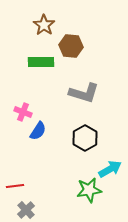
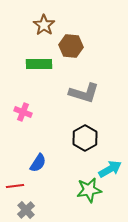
green rectangle: moved 2 px left, 2 px down
blue semicircle: moved 32 px down
